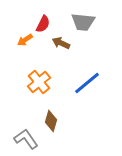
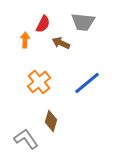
orange arrow: rotated 126 degrees clockwise
